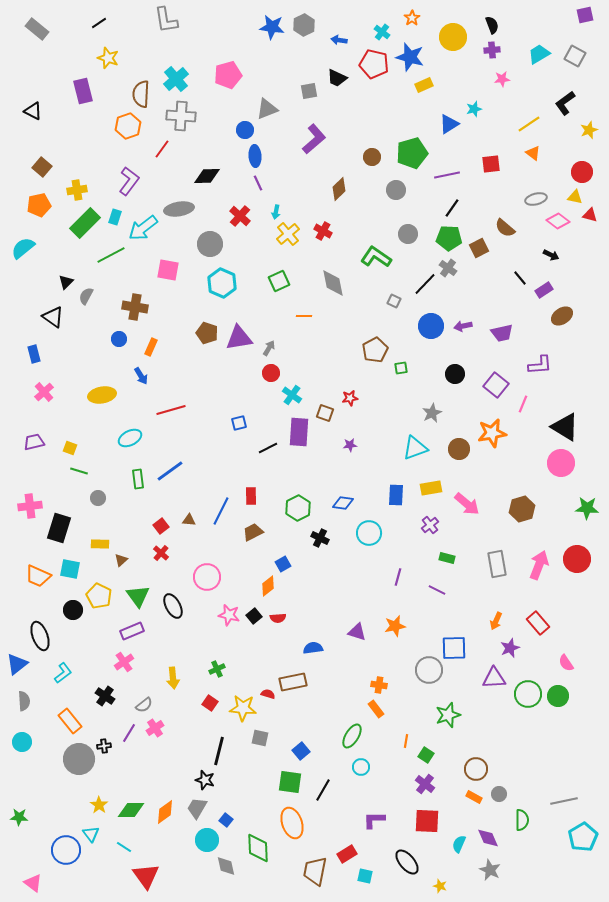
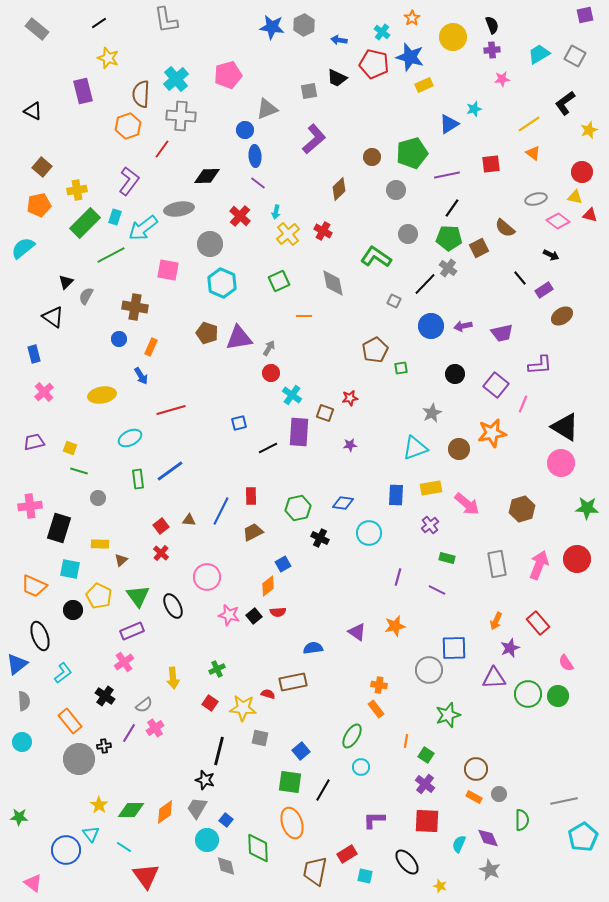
purple line at (258, 183): rotated 28 degrees counterclockwise
green hexagon at (298, 508): rotated 15 degrees clockwise
orange trapezoid at (38, 576): moved 4 px left, 10 px down
red semicircle at (278, 618): moved 6 px up
purple triangle at (357, 632): rotated 18 degrees clockwise
